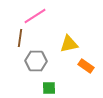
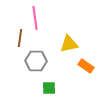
pink line: moved 2 px down; rotated 65 degrees counterclockwise
